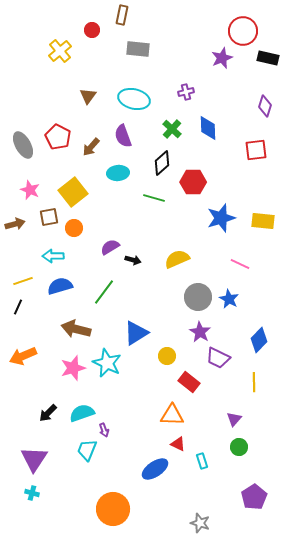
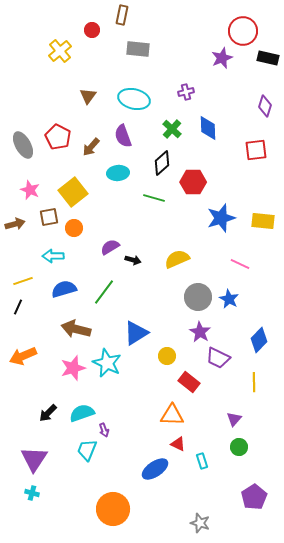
blue semicircle at (60, 286): moved 4 px right, 3 px down
